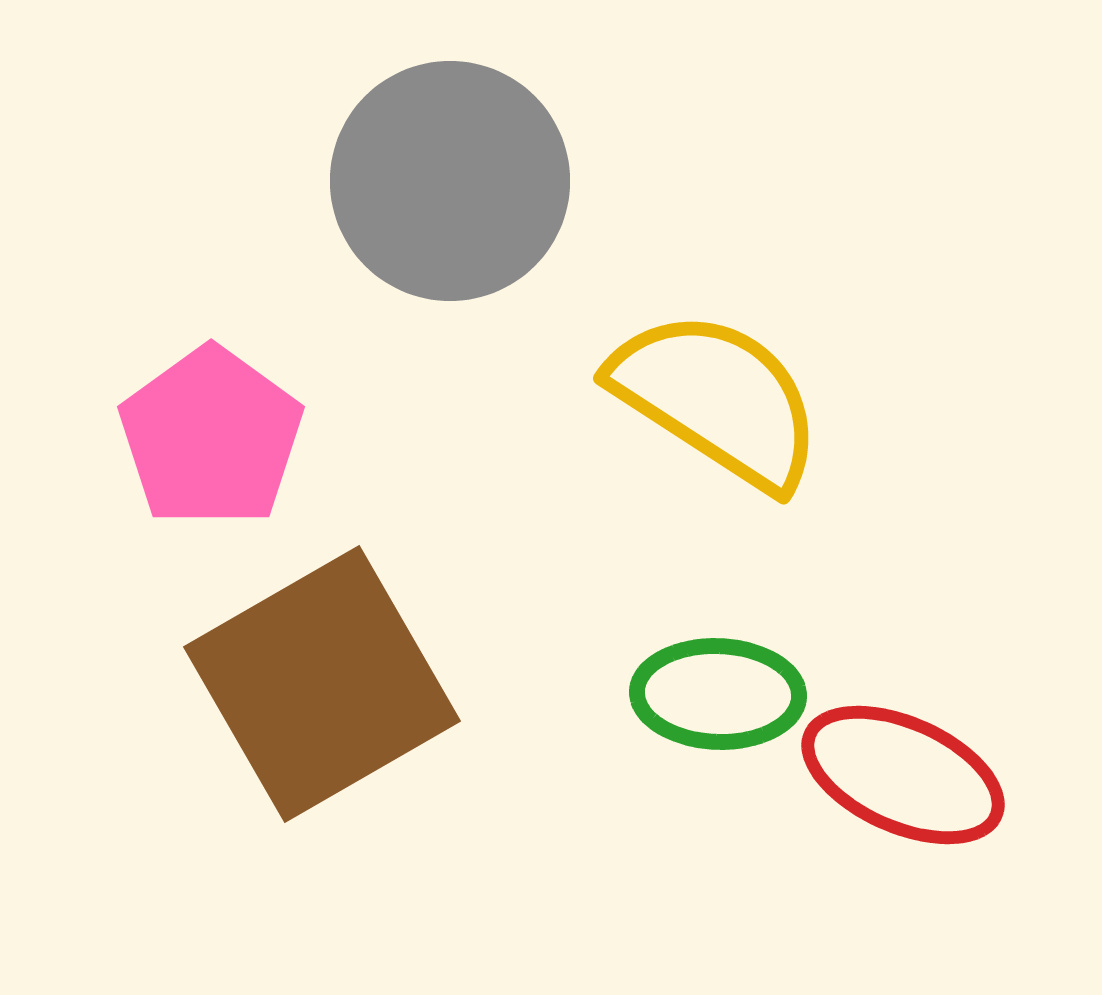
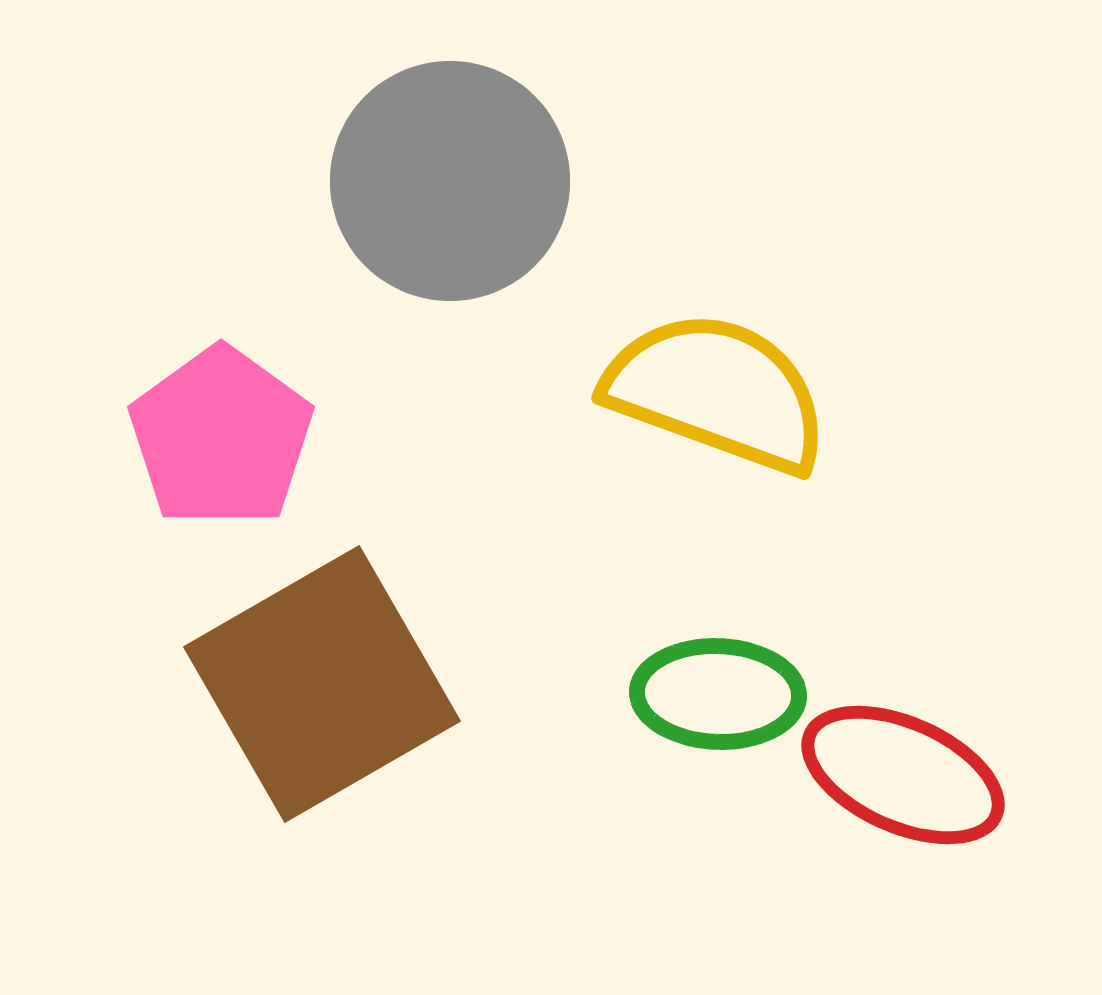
yellow semicircle: moved 7 px up; rotated 13 degrees counterclockwise
pink pentagon: moved 10 px right
